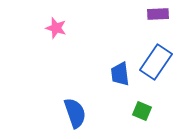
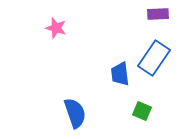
blue rectangle: moved 2 px left, 4 px up
